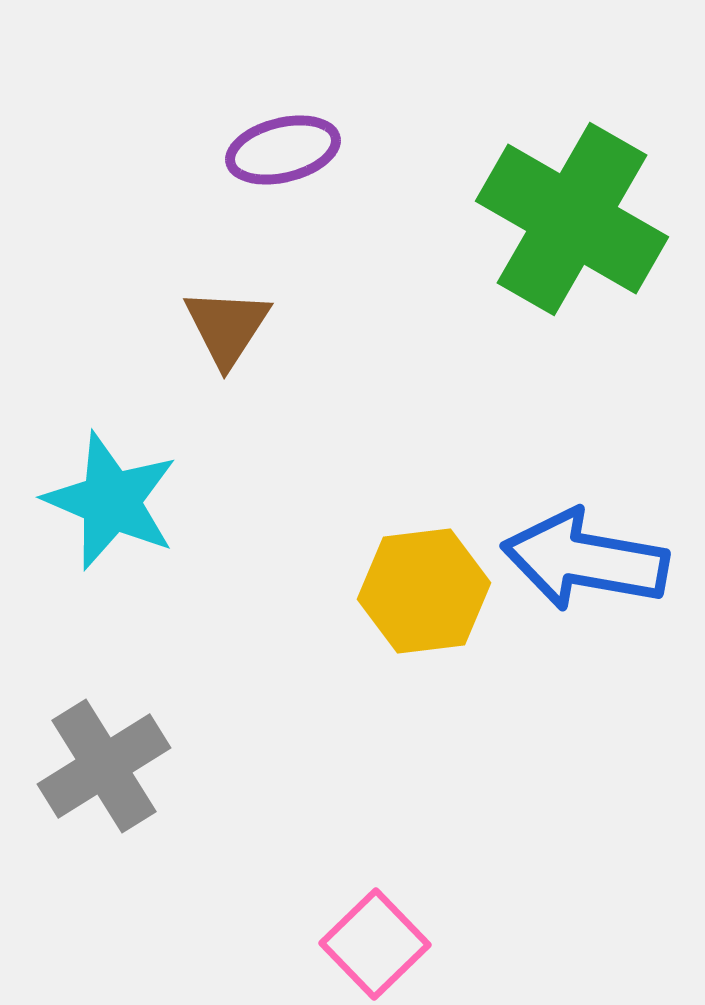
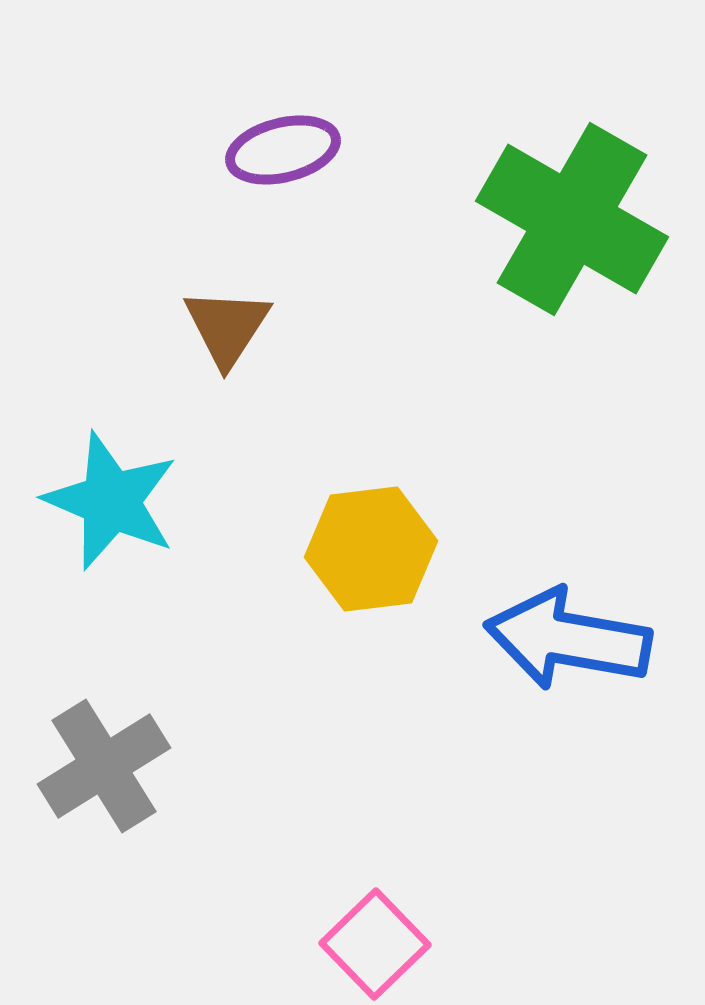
blue arrow: moved 17 px left, 79 px down
yellow hexagon: moved 53 px left, 42 px up
